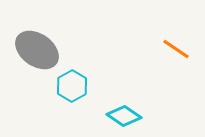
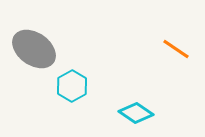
gray ellipse: moved 3 px left, 1 px up
cyan diamond: moved 12 px right, 3 px up
